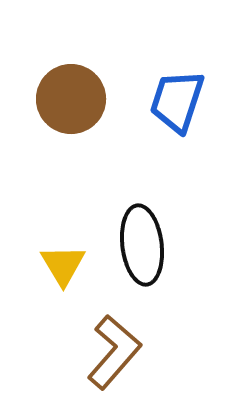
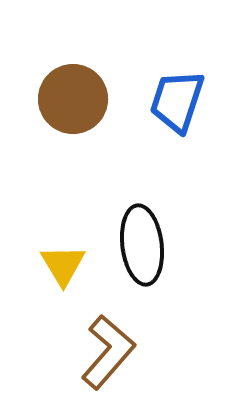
brown circle: moved 2 px right
brown L-shape: moved 6 px left
